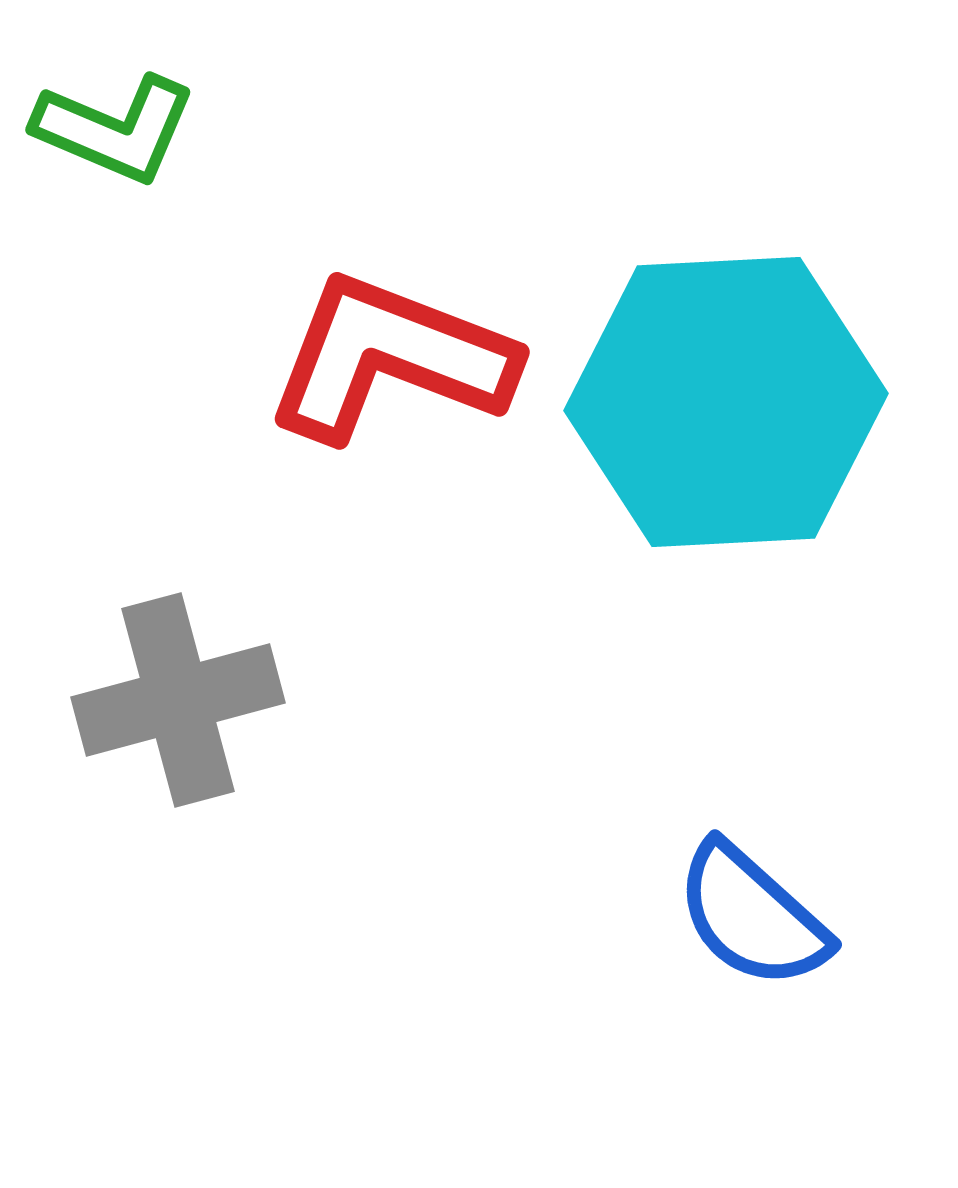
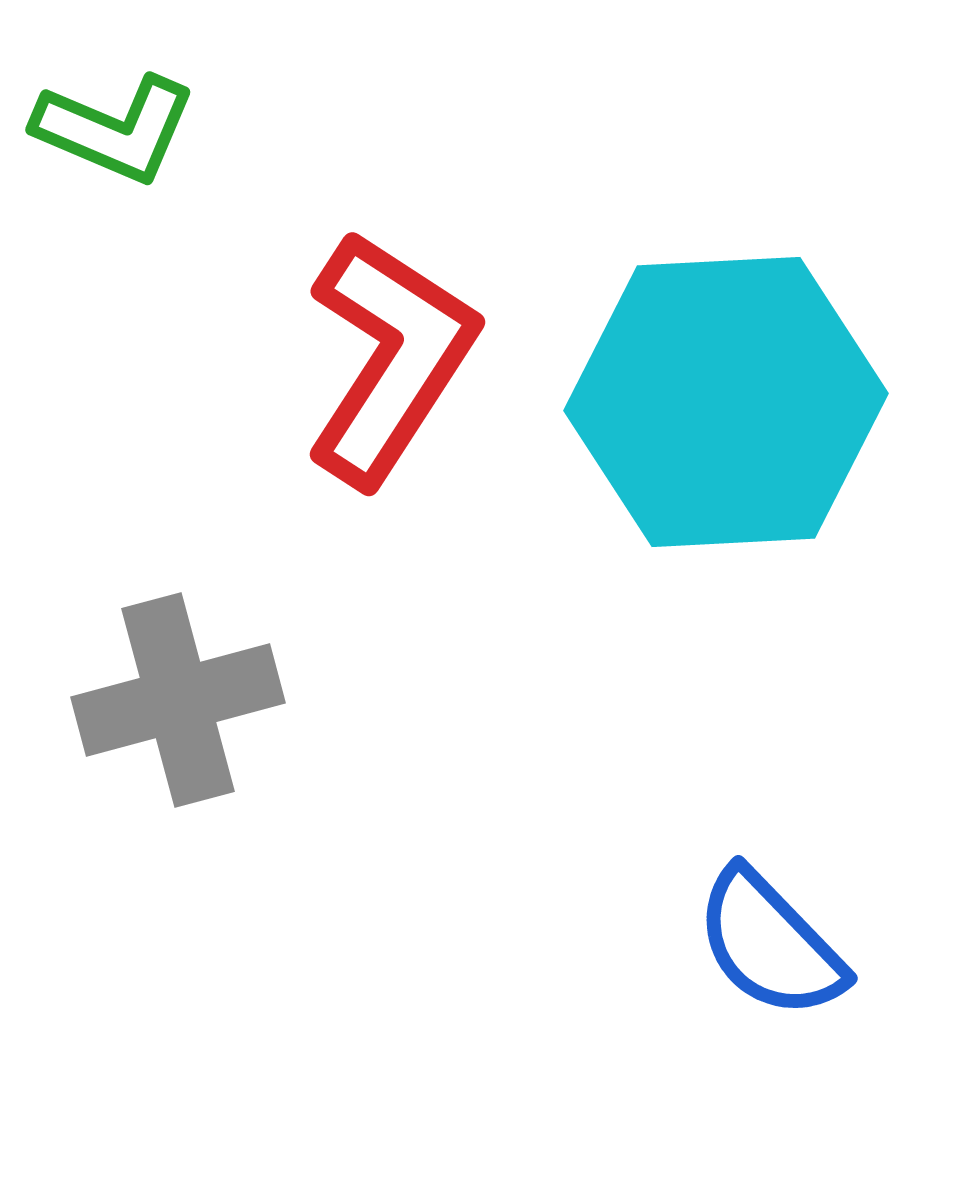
red L-shape: rotated 102 degrees clockwise
blue semicircle: moved 18 px right, 28 px down; rotated 4 degrees clockwise
